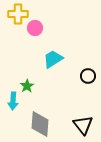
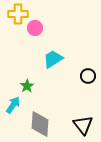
cyan arrow: moved 4 px down; rotated 150 degrees counterclockwise
